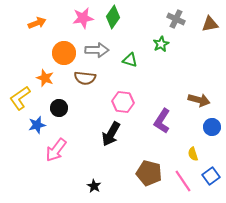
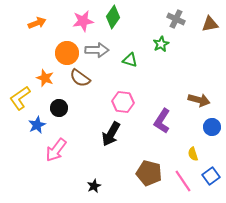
pink star: moved 3 px down
orange circle: moved 3 px right
brown semicircle: moved 5 px left; rotated 30 degrees clockwise
blue star: rotated 12 degrees counterclockwise
black star: rotated 16 degrees clockwise
